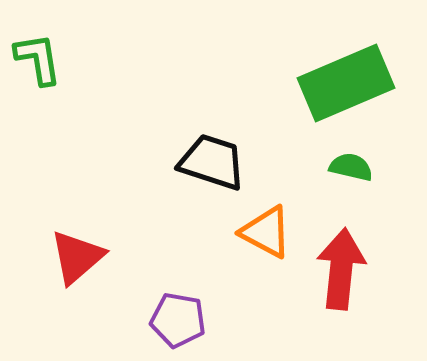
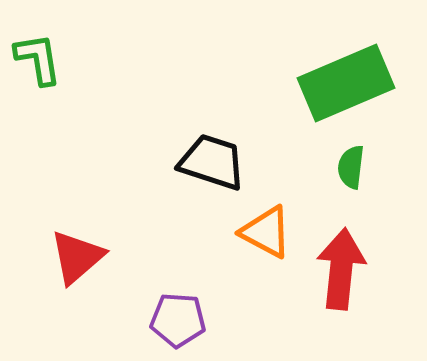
green semicircle: rotated 96 degrees counterclockwise
purple pentagon: rotated 6 degrees counterclockwise
